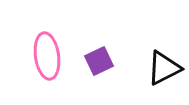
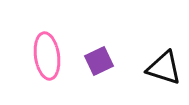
black triangle: rotated 45 degrees clockwise
